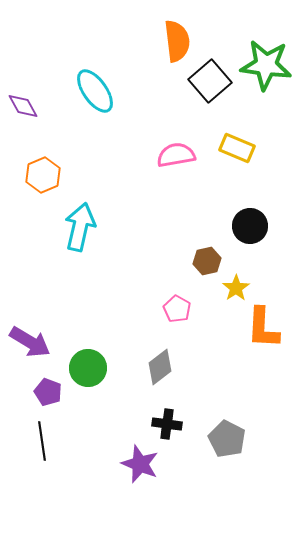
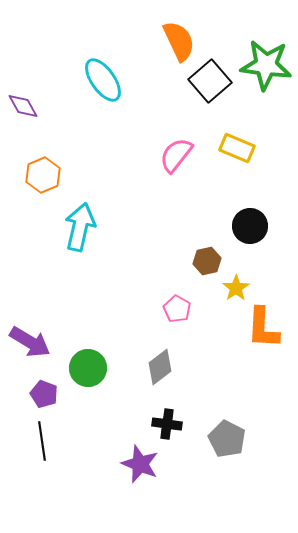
orange semicircle: moved 2 px right; rotated 18 degrees counterclockwise
cyan ellipse: moved 8 px right, 11 px up
pink semicircle: rotated 42 degrees counterclockwise
purple pentagon: moved 4 px left, 2 px down
